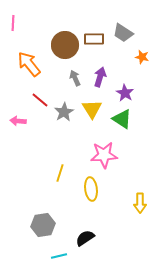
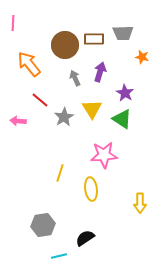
gray trapezoid: rotated 35 degrees counterclockwise
purple arrow: moved 5 px up
gray star: moved 5 px down
